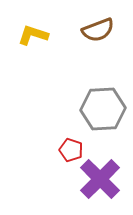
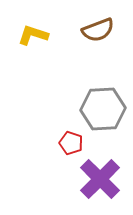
red pentagon: moved 7 px up
